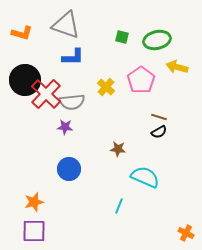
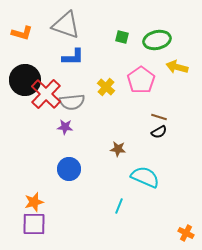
purple square: moved 7 px up
